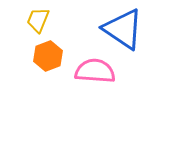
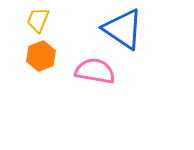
orange hexagon: moved 7 px left
pink semicircle: rotated 6 degrees clockwise
